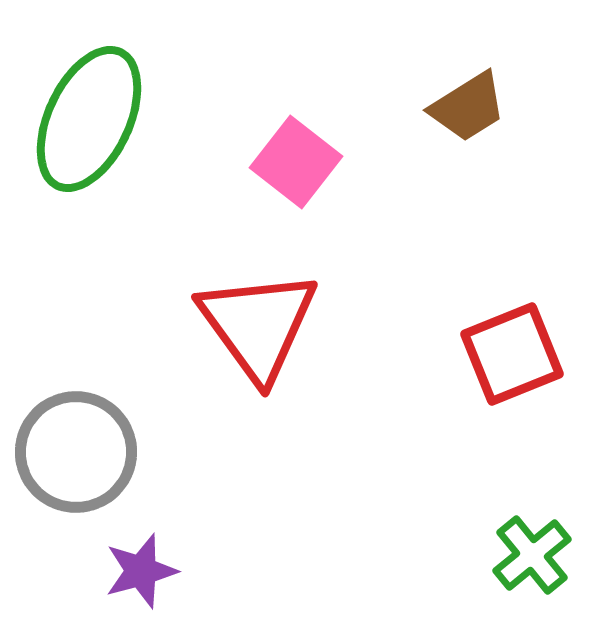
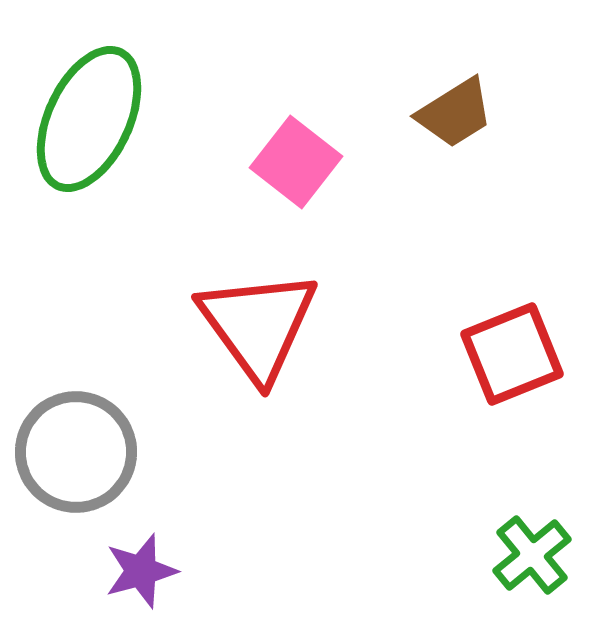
brown trapezoid: moved 13 px left, 6 px down
